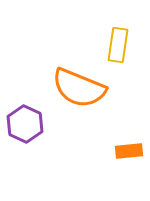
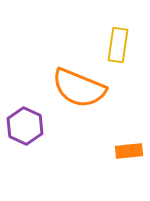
purple hexagon: moved 2 px down
